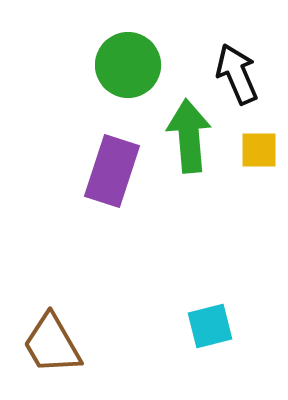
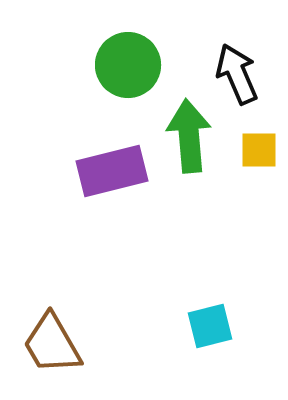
purple rectangle: rotated 58 degrees clockwise
